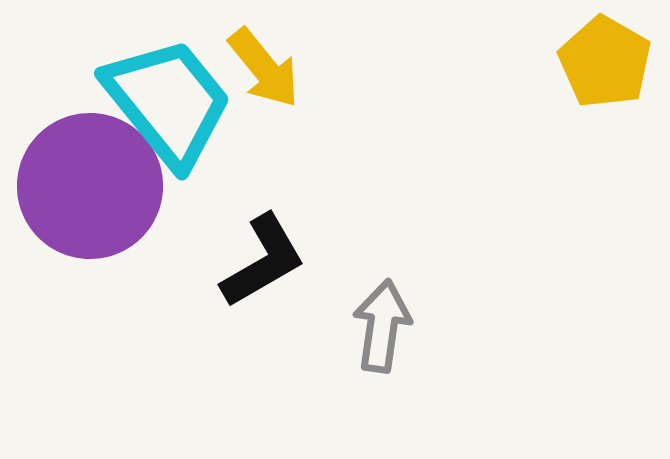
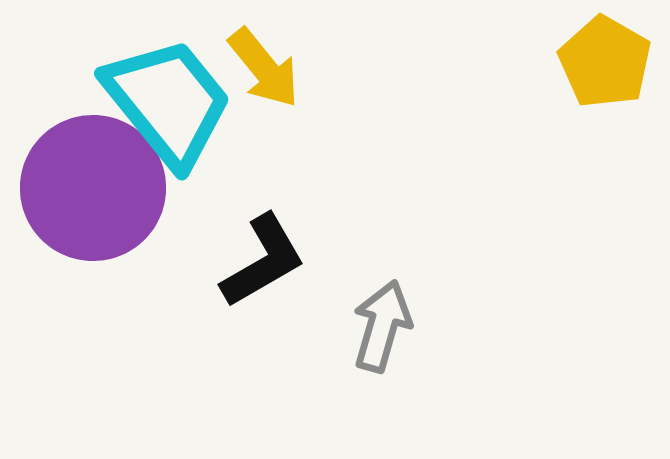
purple circle: moved 3 px right, 2 px down
gray arrow: rotated 8 degrees clockwise
